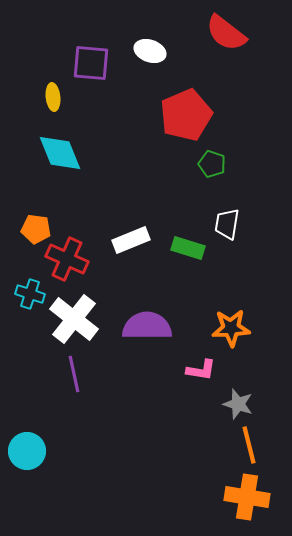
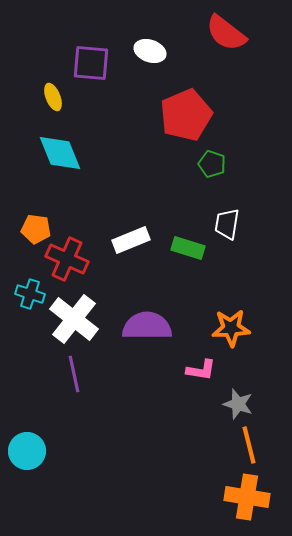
yellow ellipse: rotated 16 degrees counterclockwise
